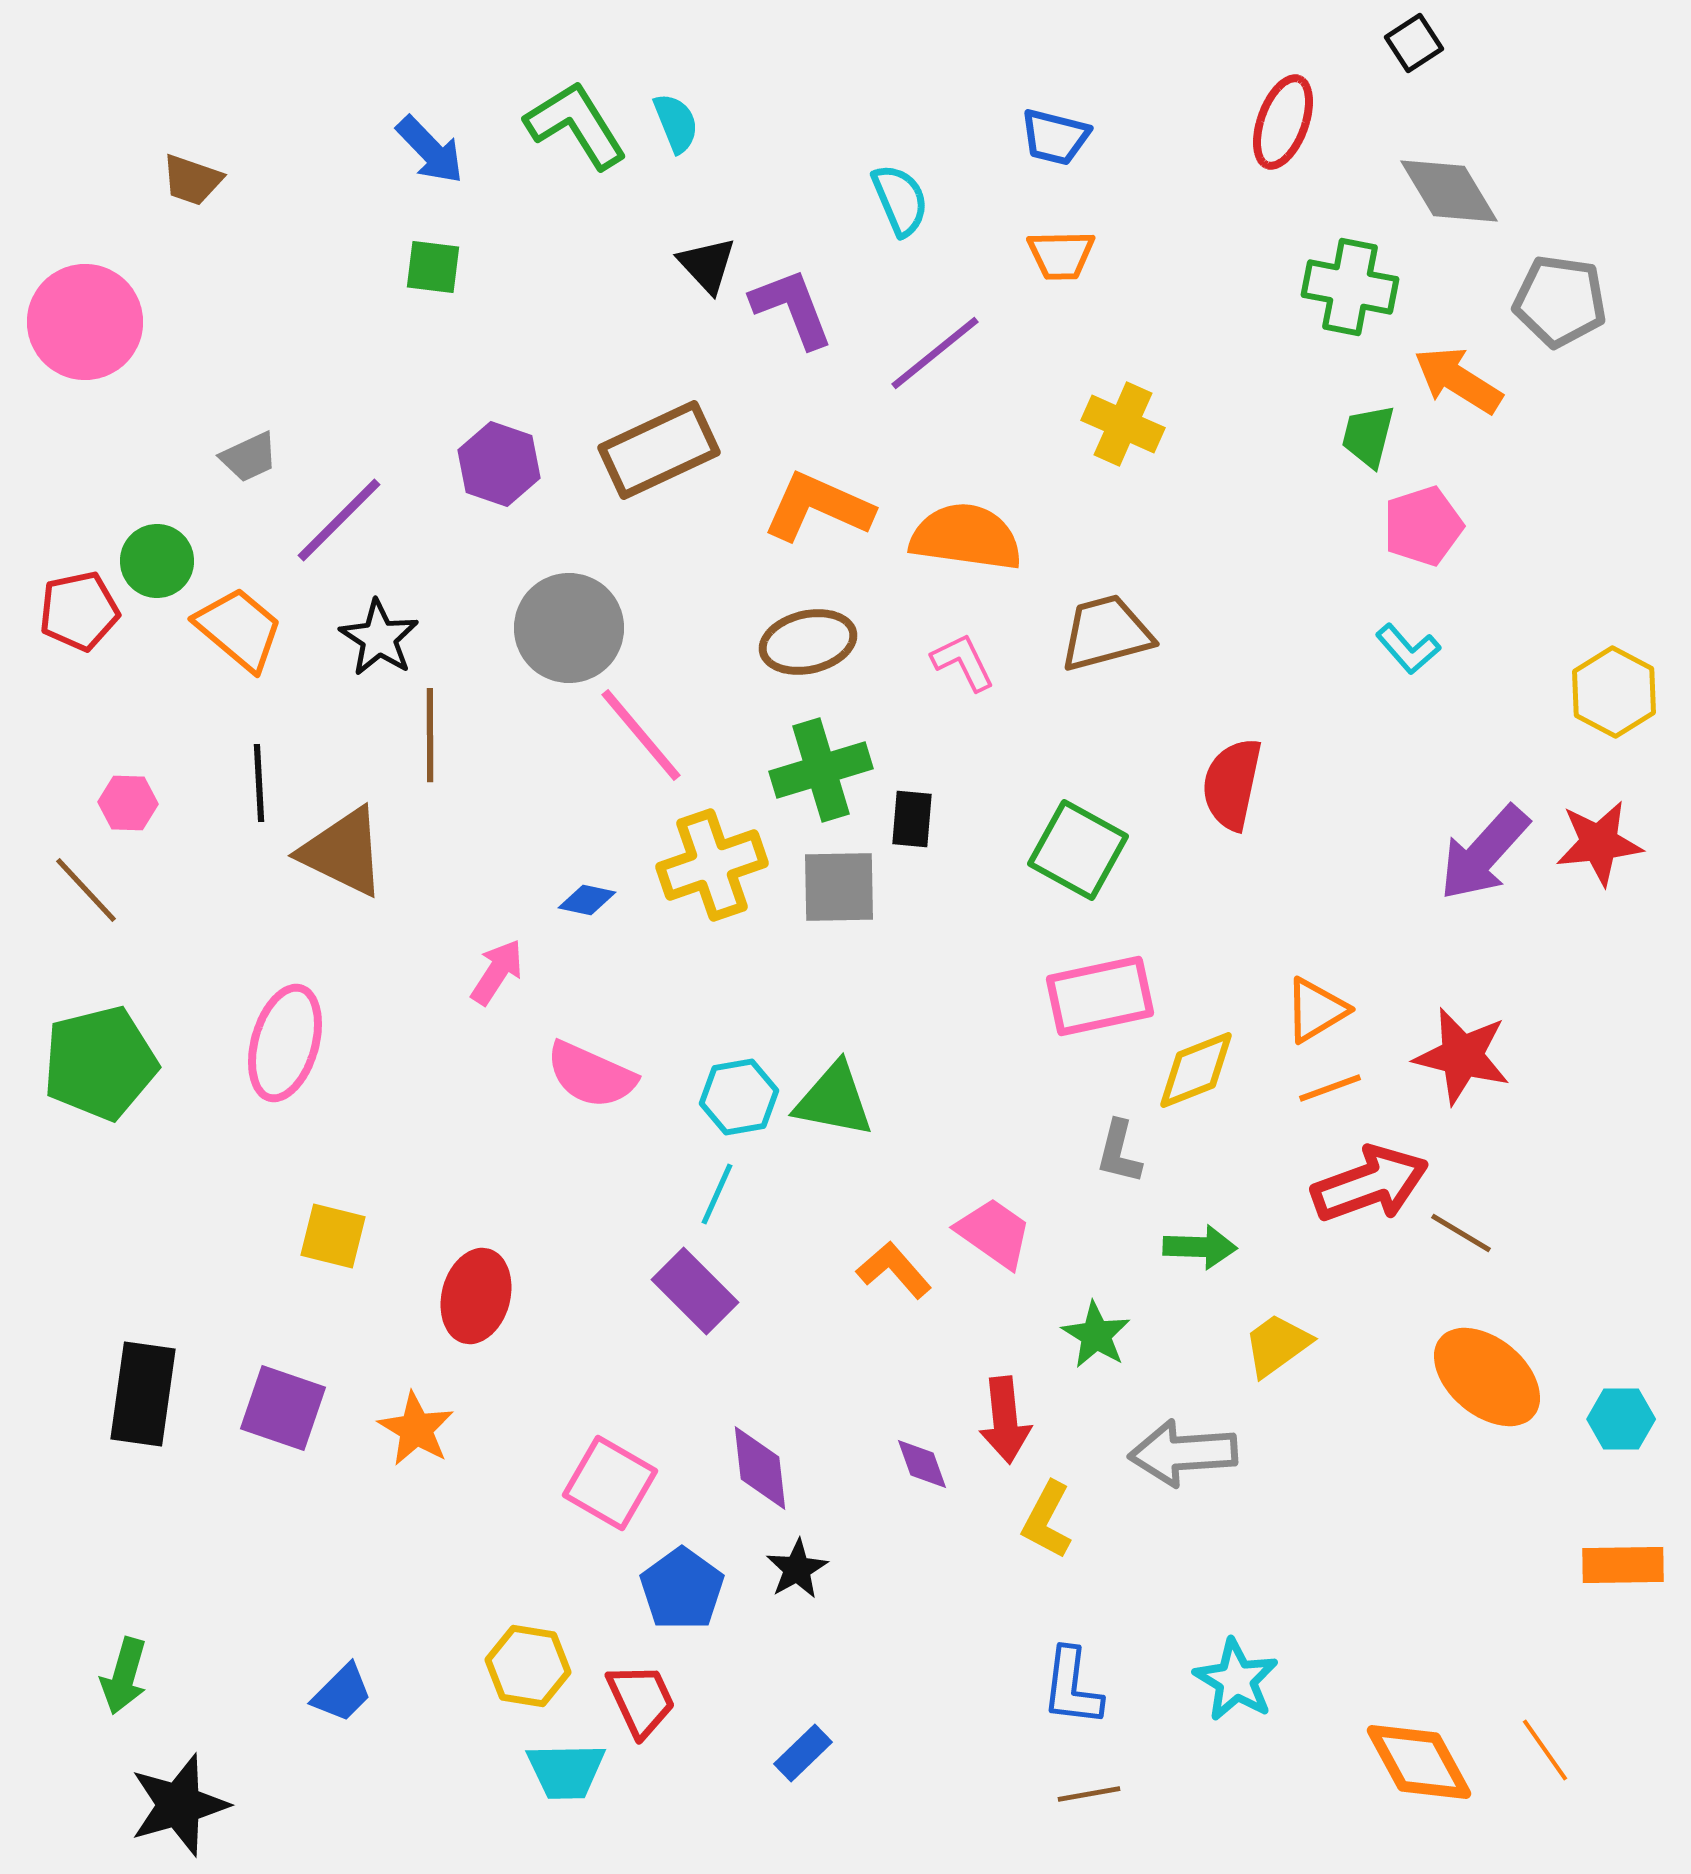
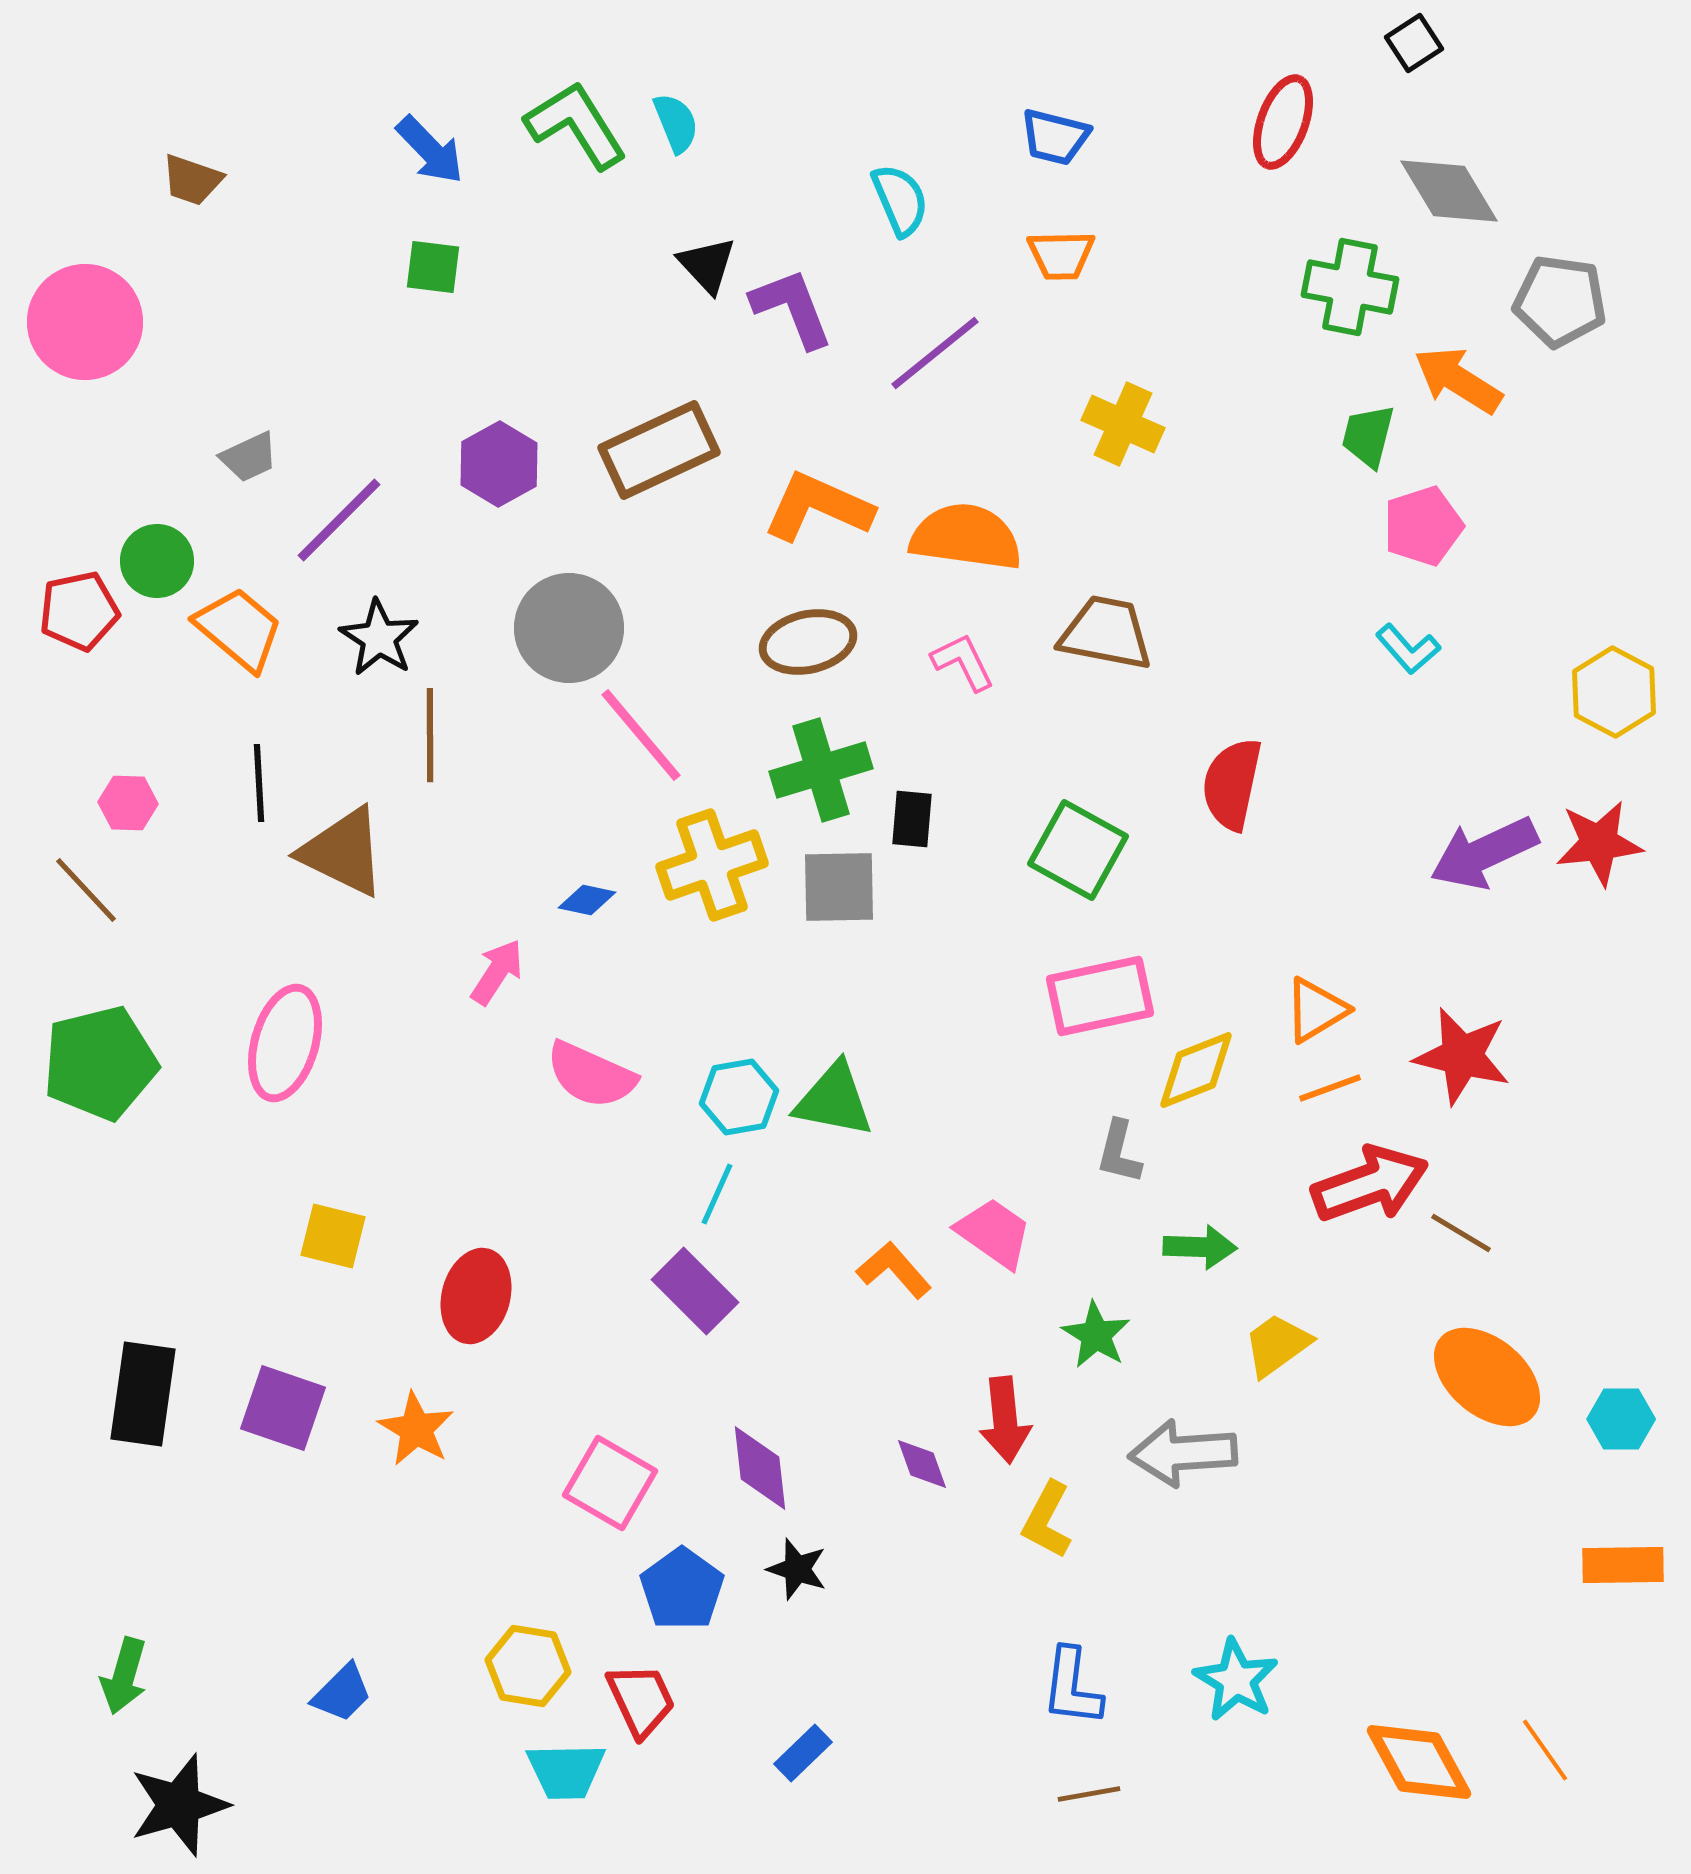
purple hexagon at (499, 464): rotated 12 degrees clockwise
brown trapezoid at (1106, 633): rotated 26 degrees clockwise
purple arrow at (1484, 853): rotated 23 degrees clockwise
black star at (797, 1569): rotated 24 degrees counterclockwise
